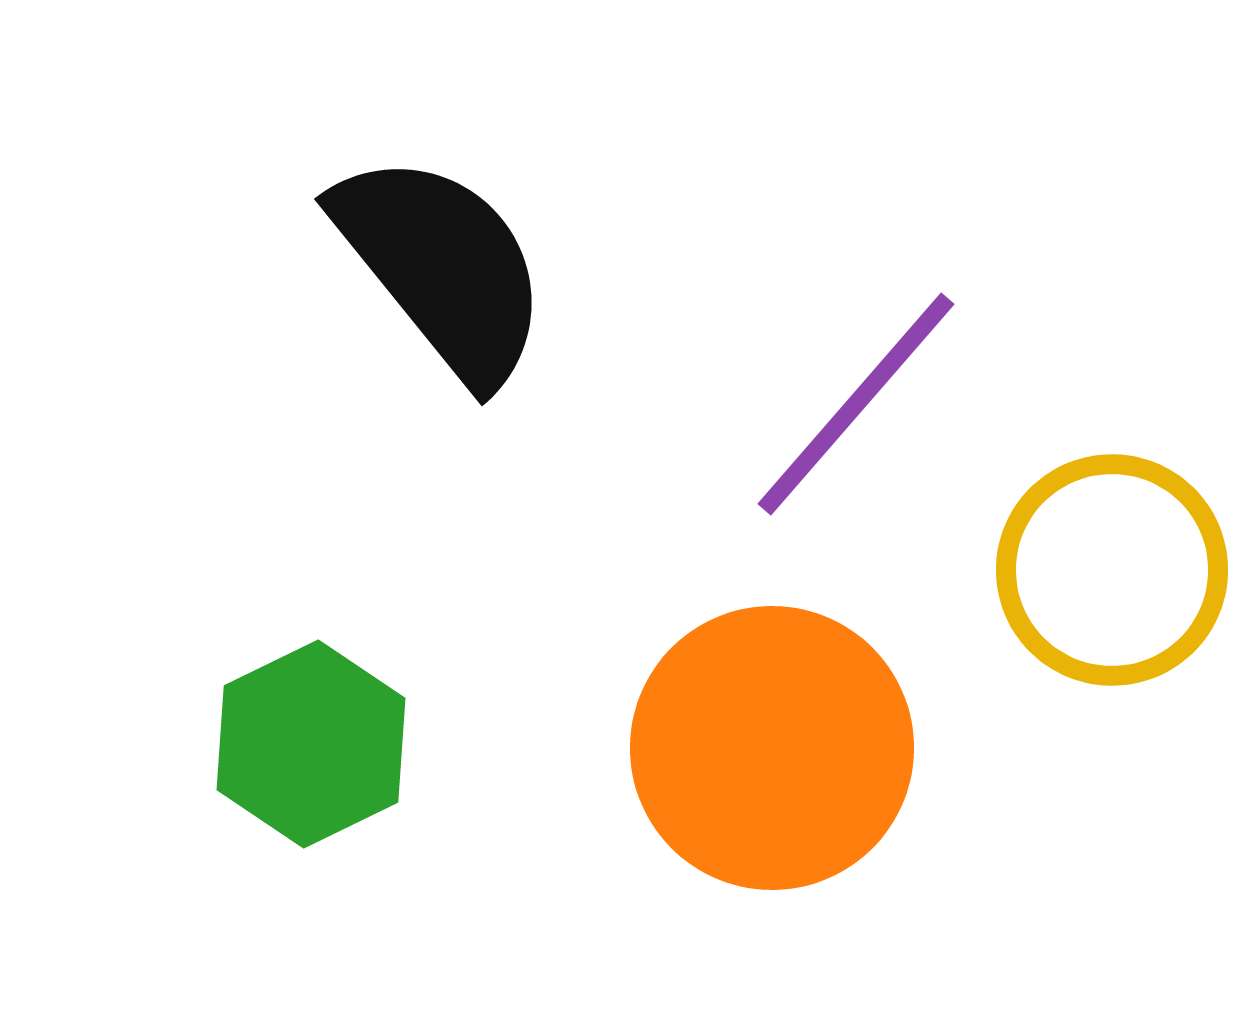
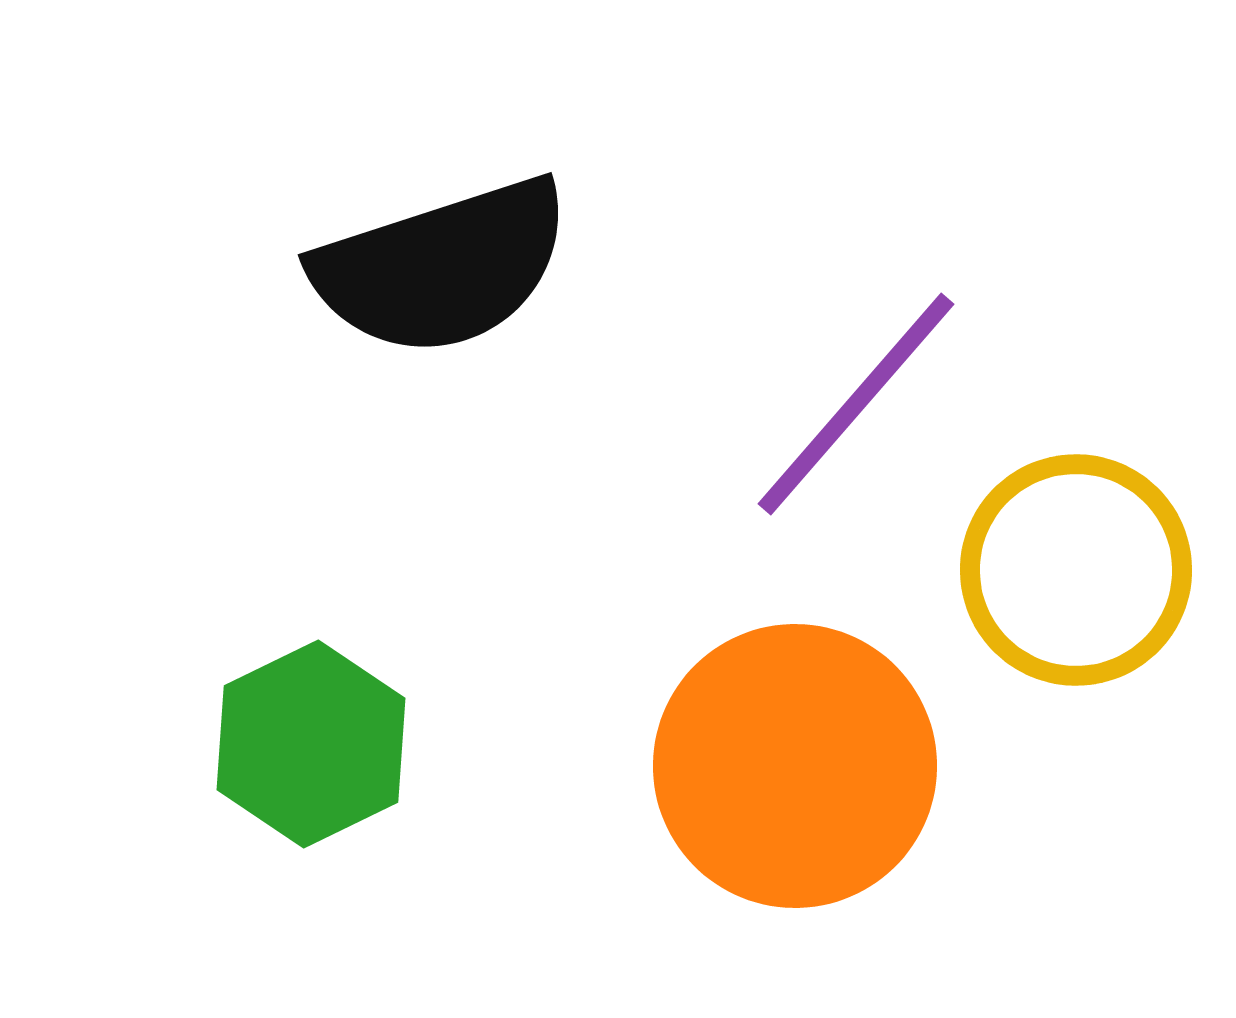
black semicircle: rotated 111 degrees clockwise
yellow circle: moved 36 px left
orange circle: moved 23 px right, 18 px down
